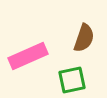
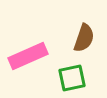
green square: moved 2 px up
